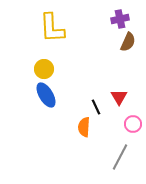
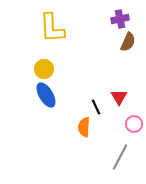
pink circle: moved 1 px right
